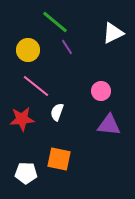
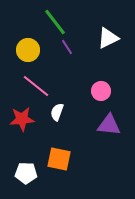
green line: rotated 12 degrees clockwise
white triangle: moved 5 px left, 5 px down
